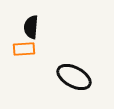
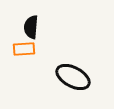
black ellipse: moved 1 px left
